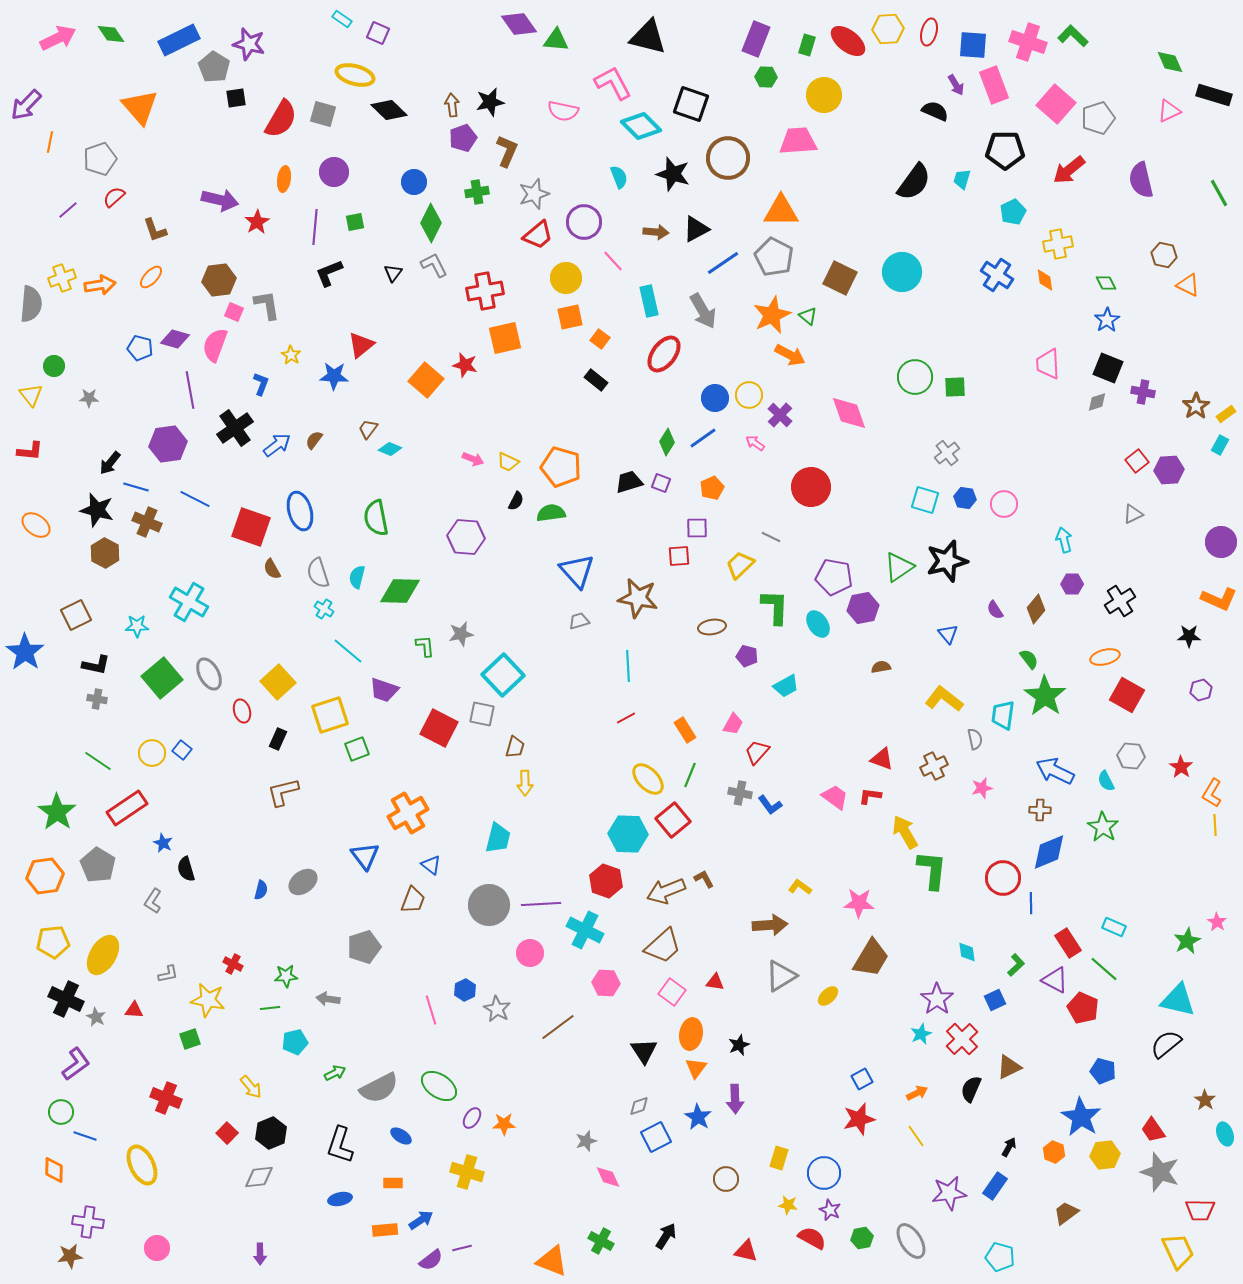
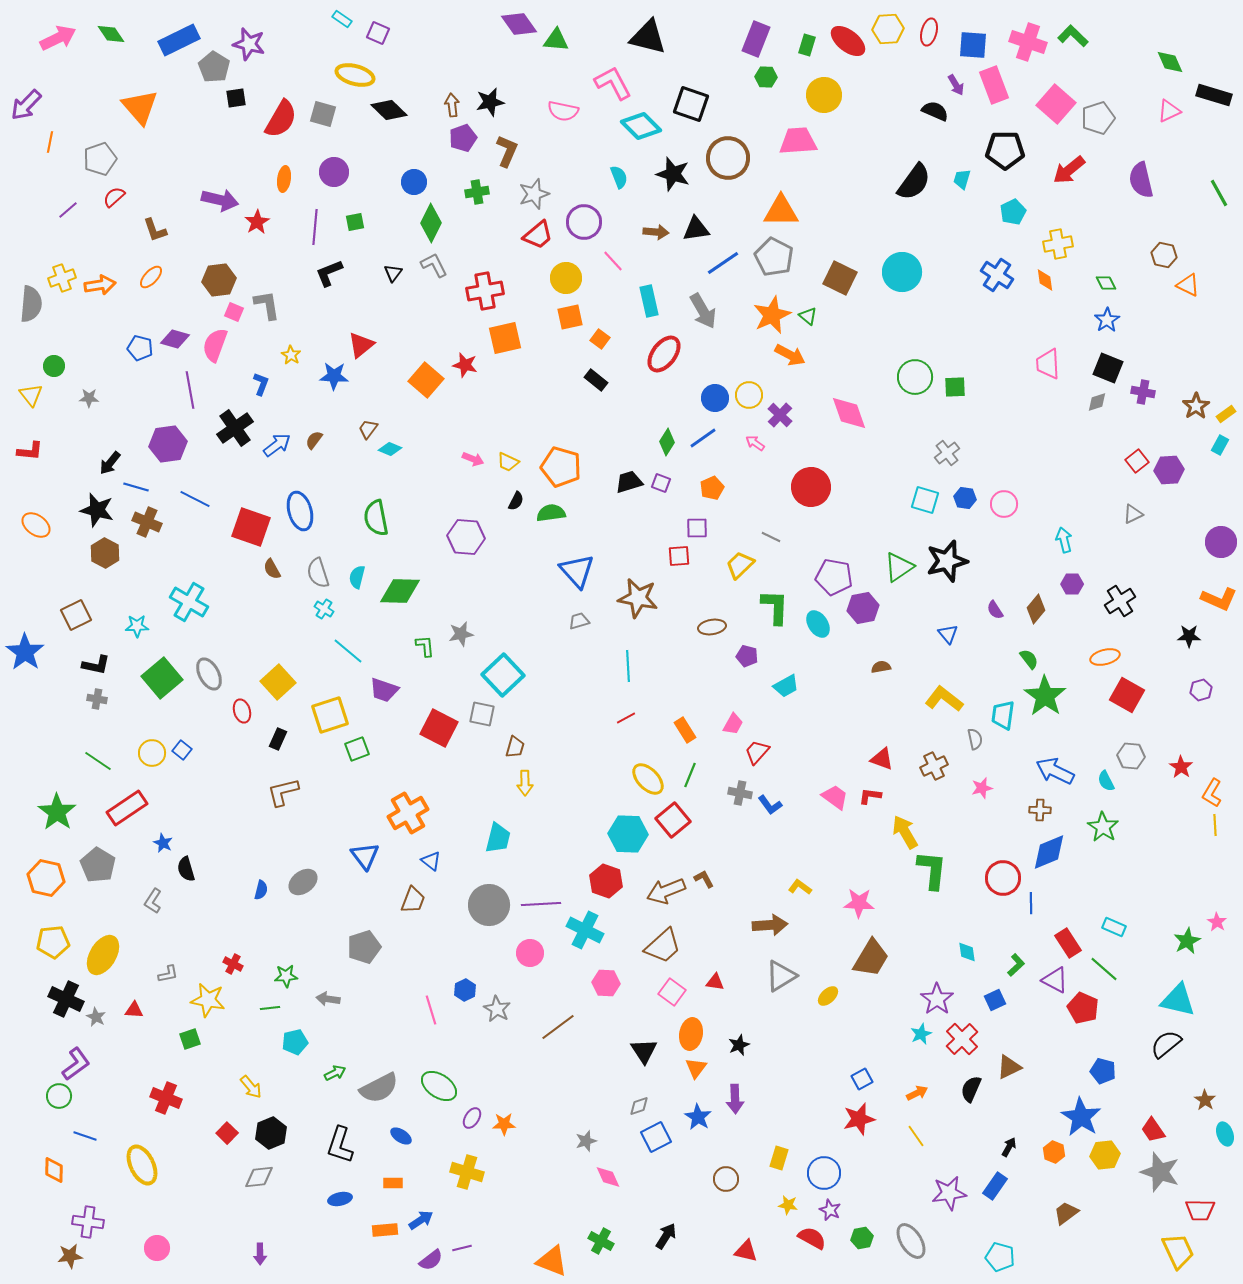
black triangle at (696, 229): rotated 20 degrees clockwise
blue triangle at (431, 865): moved 4 px up
orange hexagon at (45, 876): moved 1 px right, 2 px down; rotated 21 degrees clockwise
green circle at (61, 1112): moved 2 px left, 16 px up
